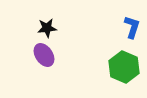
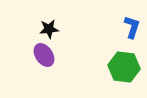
black star: moved 2 px right, 1 px down
green hexagon: rotated 16 degrees counterclockwise
